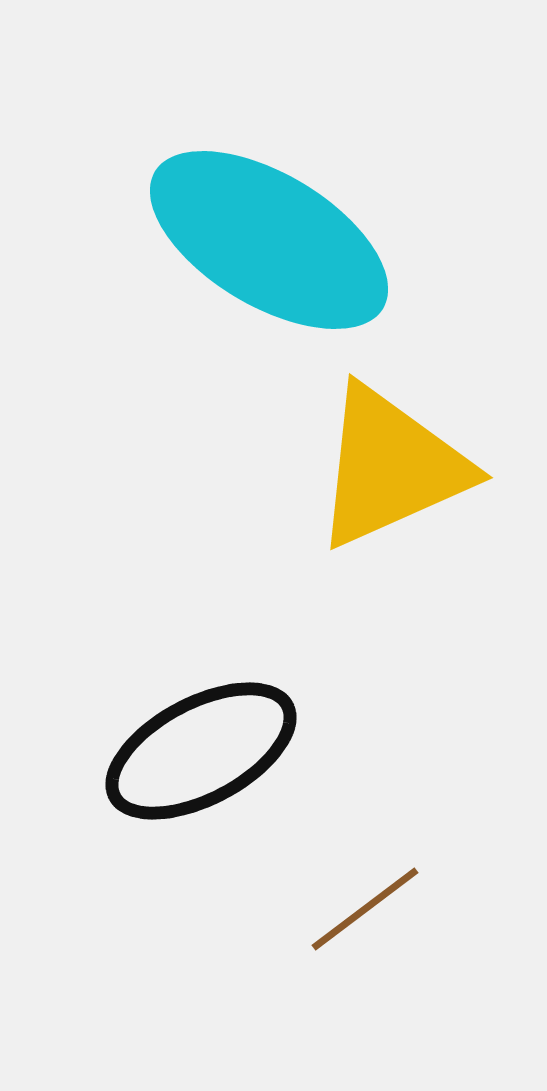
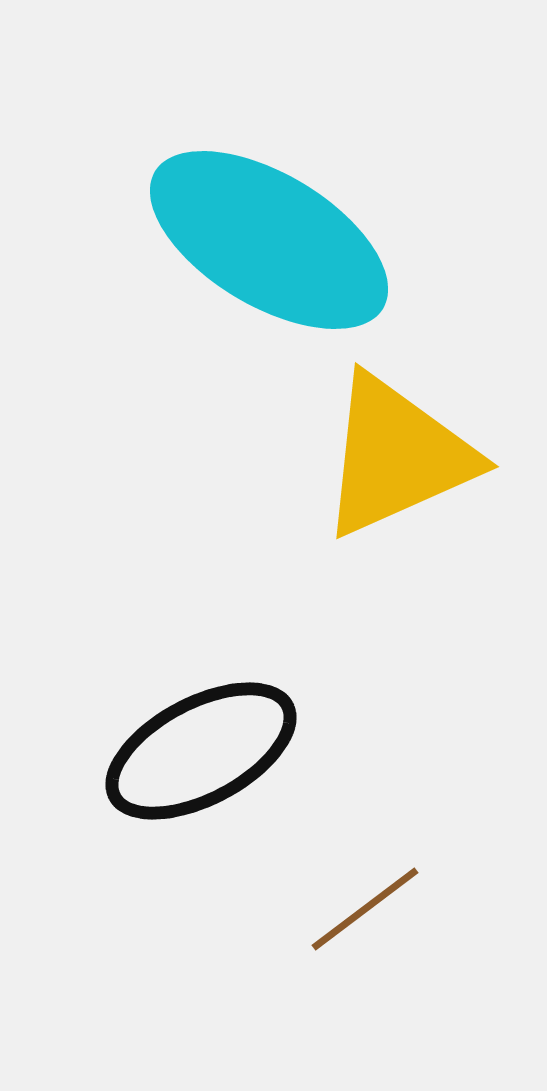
yellow triangle: moved 6 px right, 11 px up
